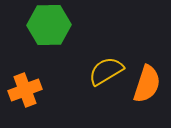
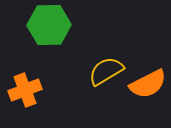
orange semicircle: moved 1 px right; rotated 45 degrees clockwise
